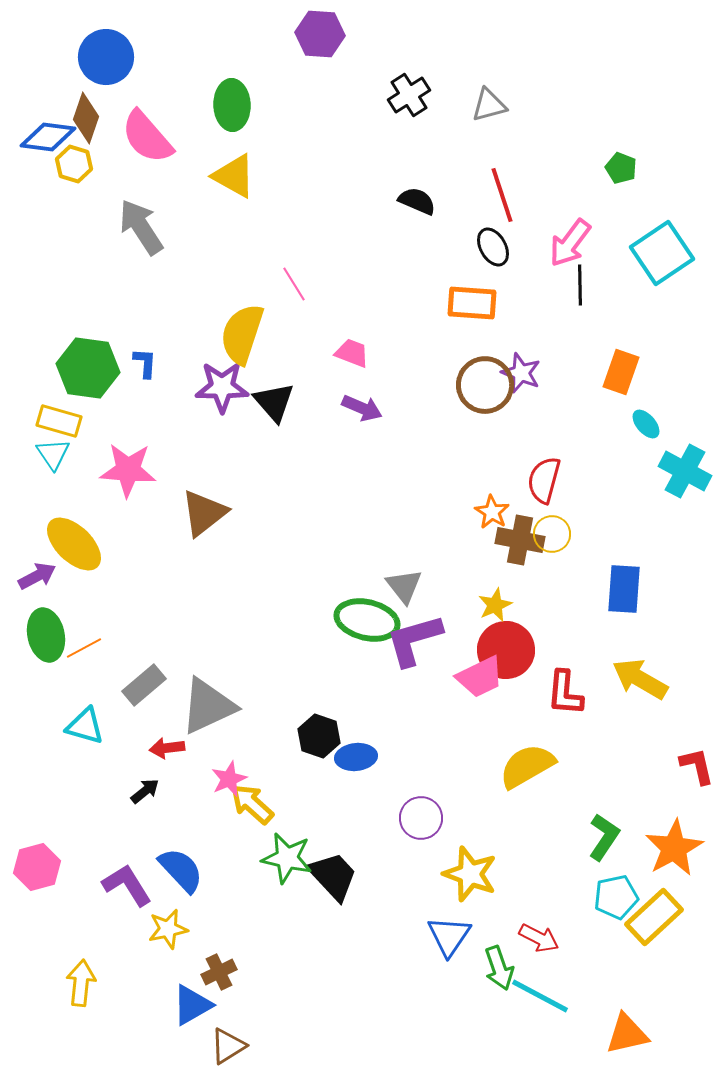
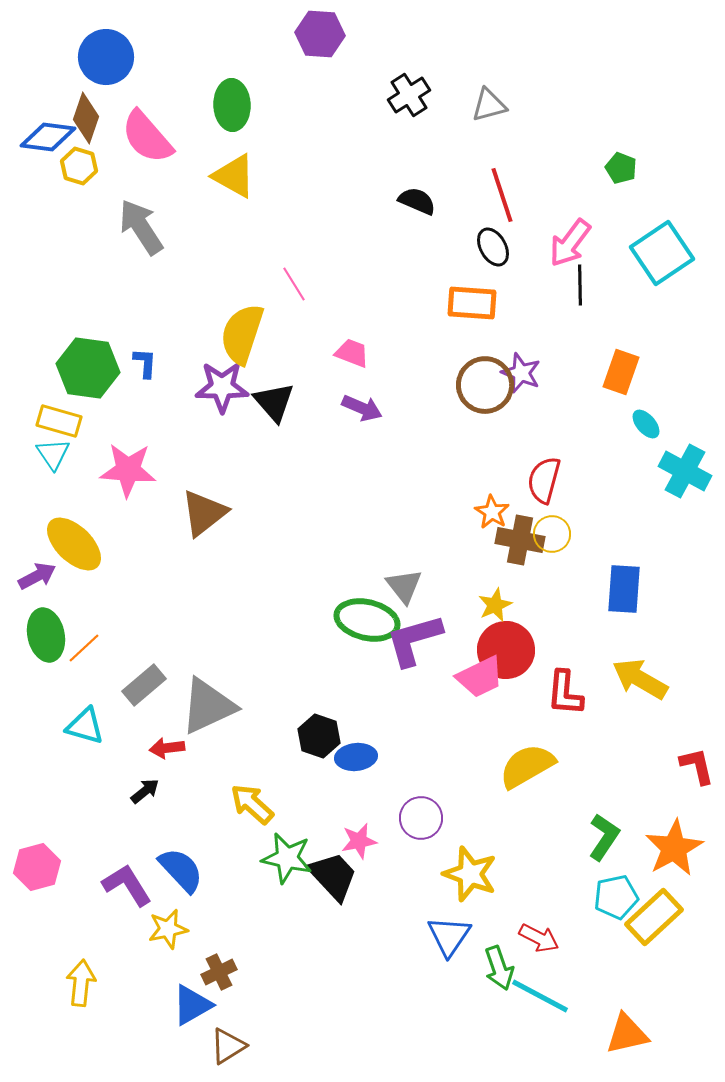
yellow hexagon at (74, 164): moved 5 px right, 2 px down
orange line at (84, 648): rotated 15 degrees counterclockwise
pink star at (229, 779): moved 130 px right, 62 px down; rotated 12 degrees clockwise
